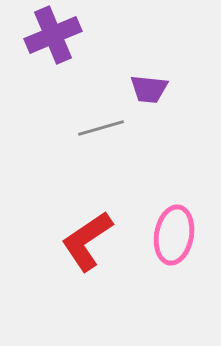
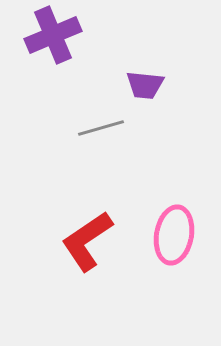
purple trapezoid: moved 4 px left, 4 px up
